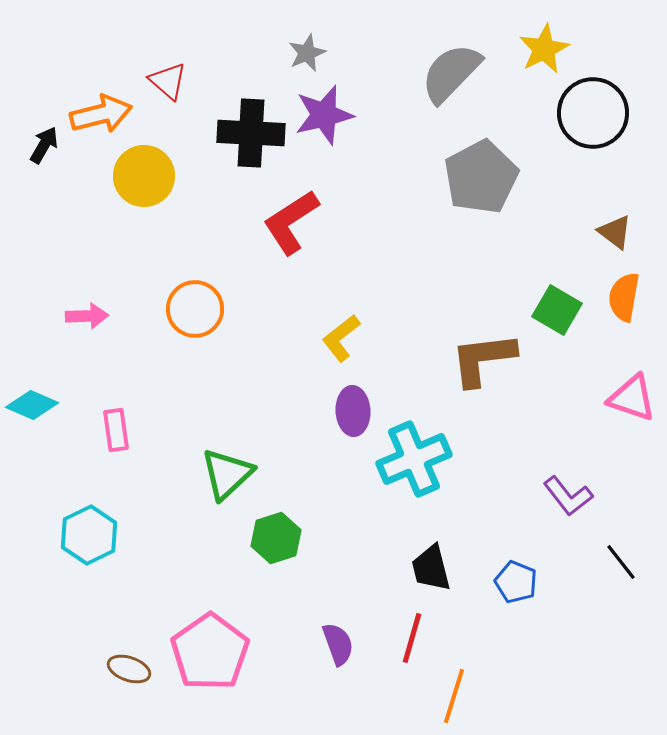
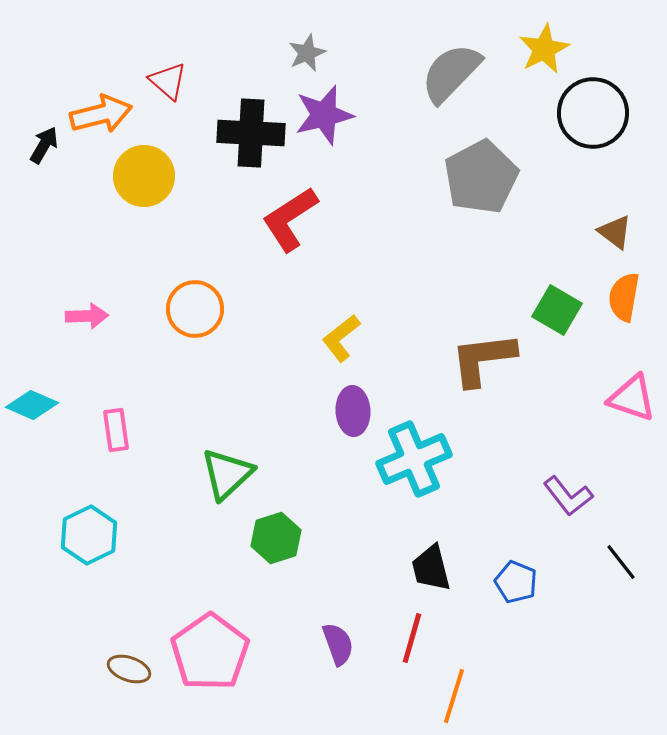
red L-shape: moved 1 px left, 3 px up
